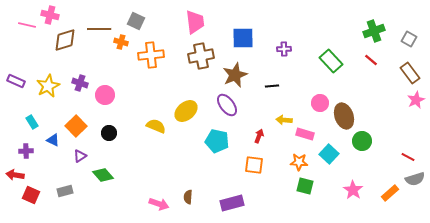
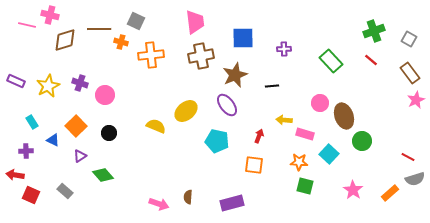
gray rectangle at (65, 191): rotated 56 degrees clockwise
